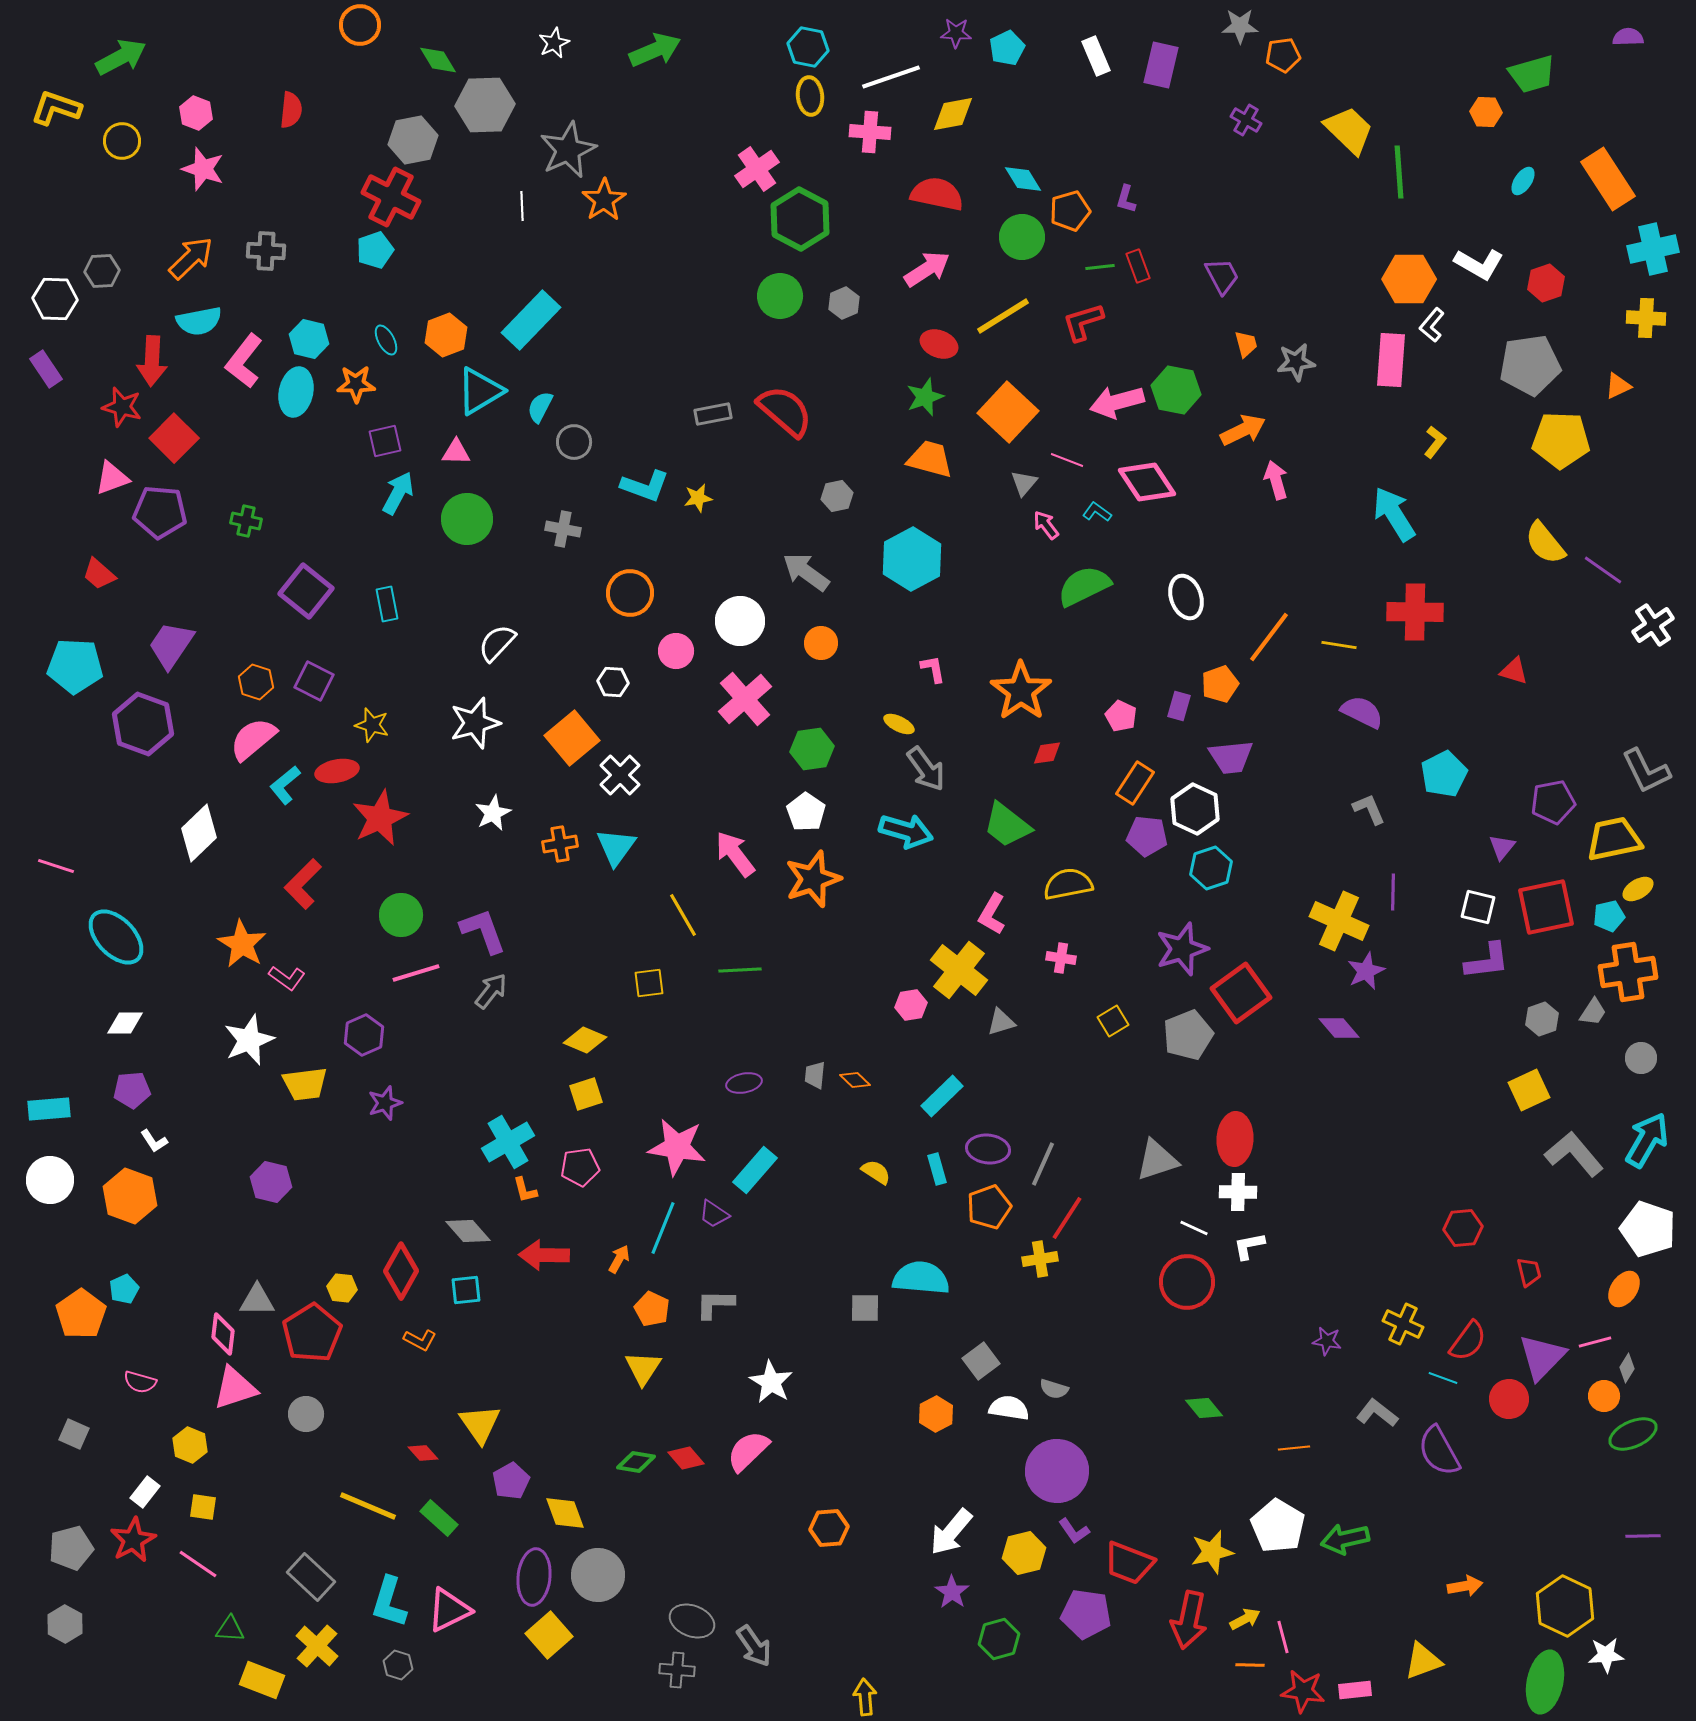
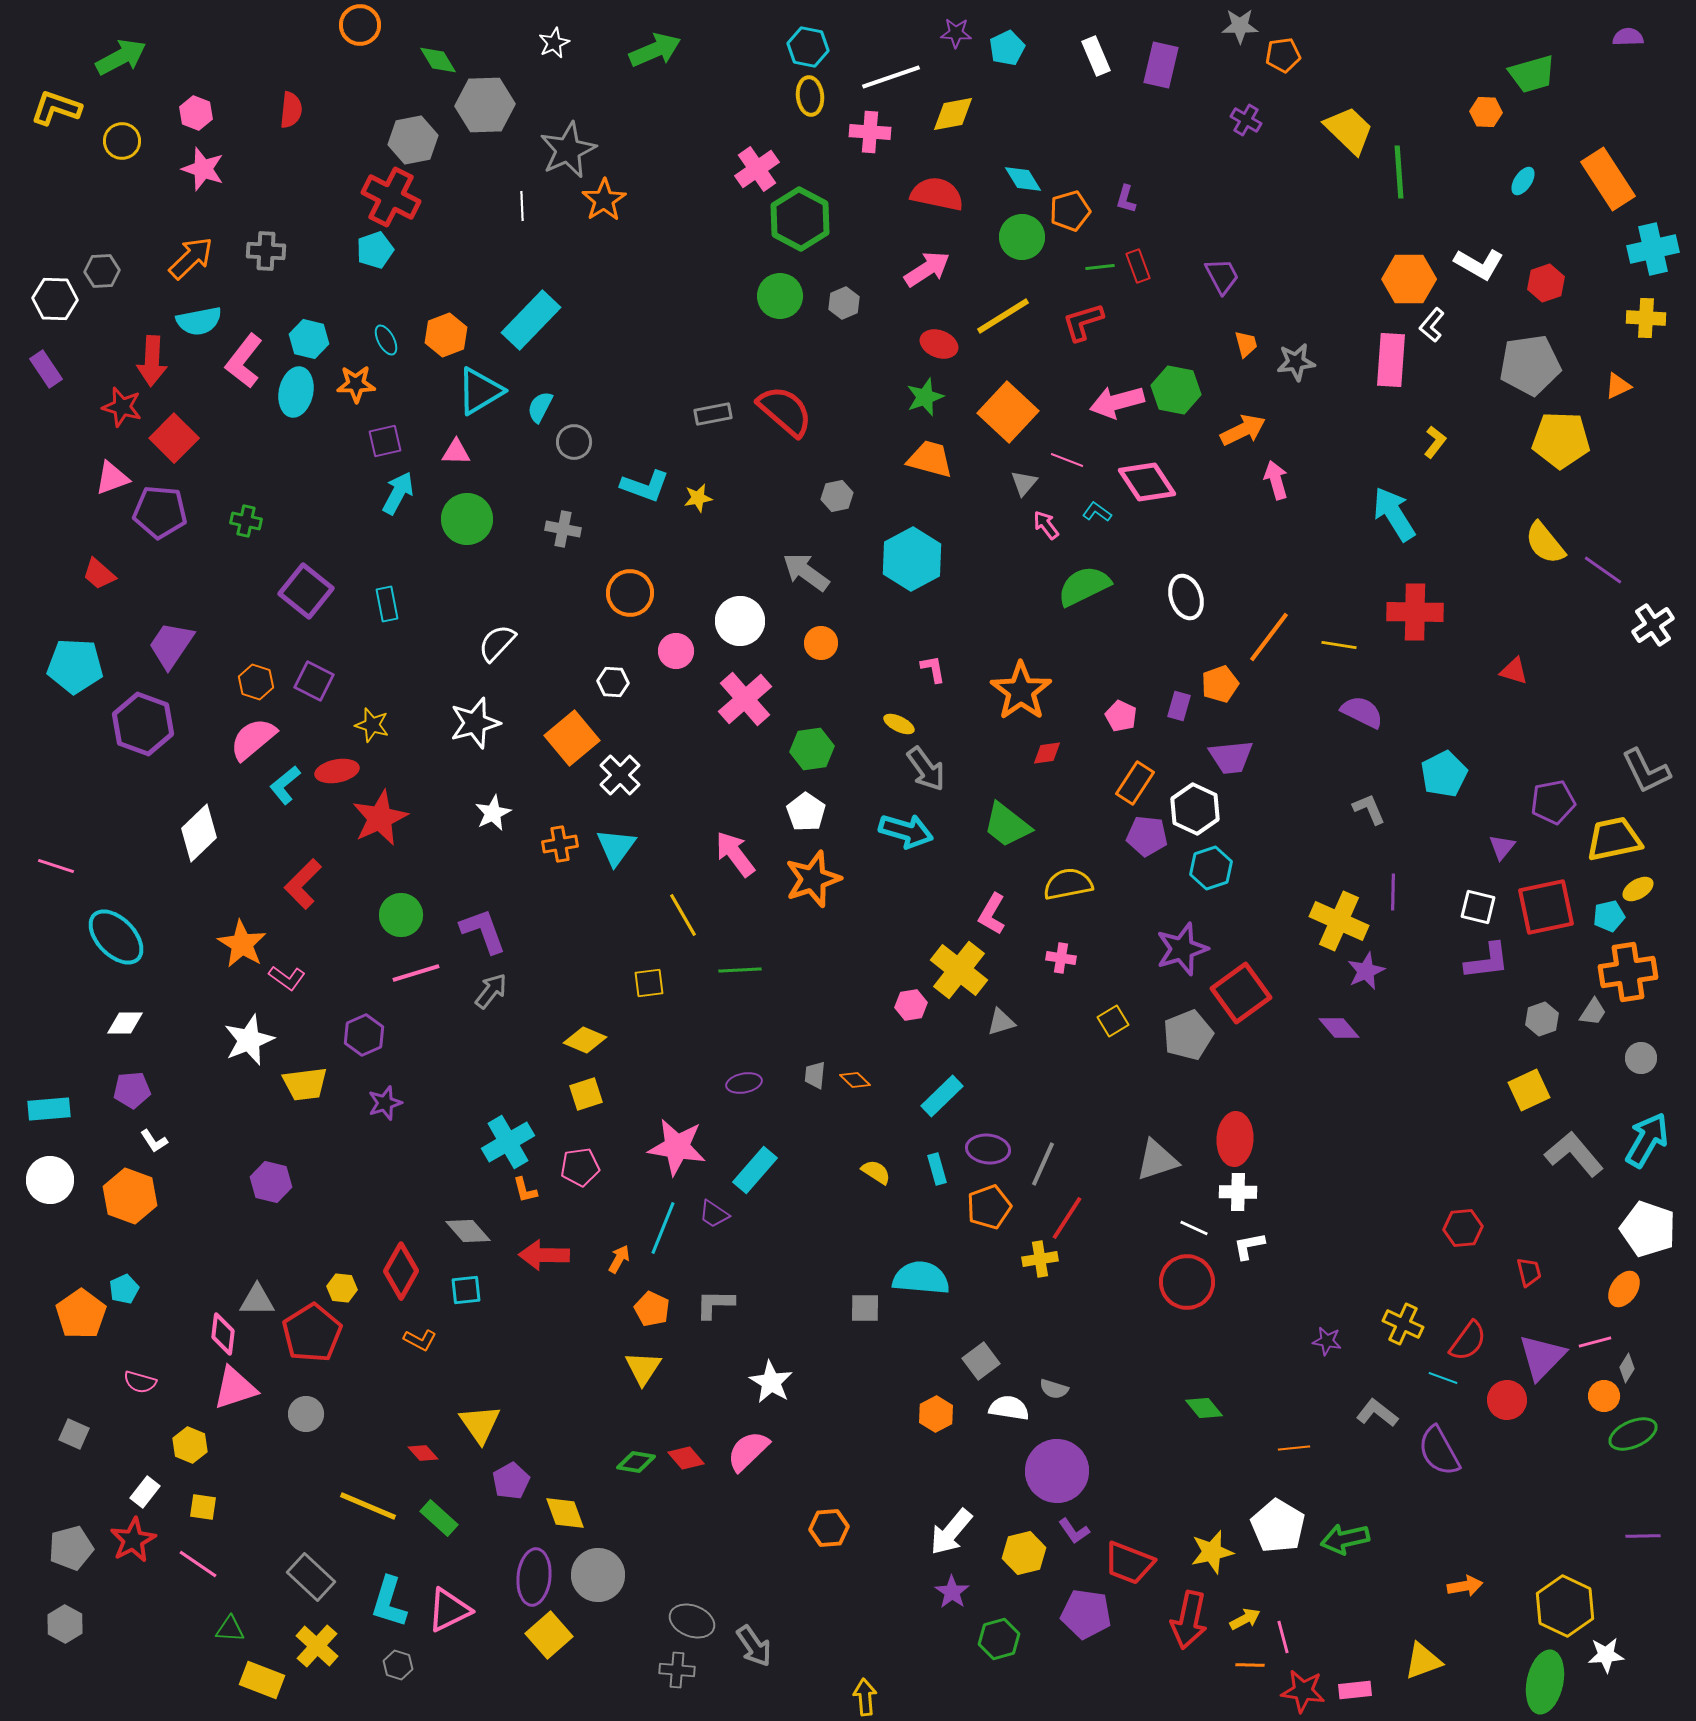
red circle at (1509, 1399): moved 2 px left, 1 px down
